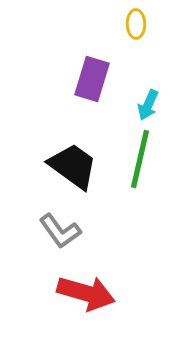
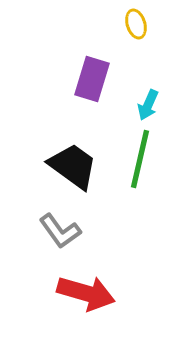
yellow ellipse: rotated 16 degrees counterclockwise
